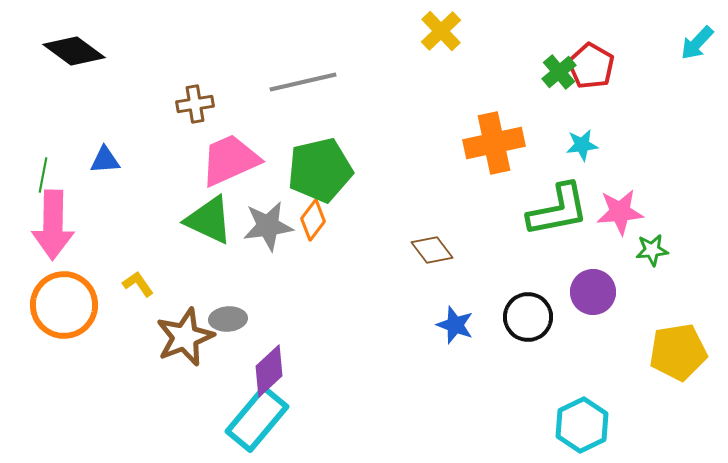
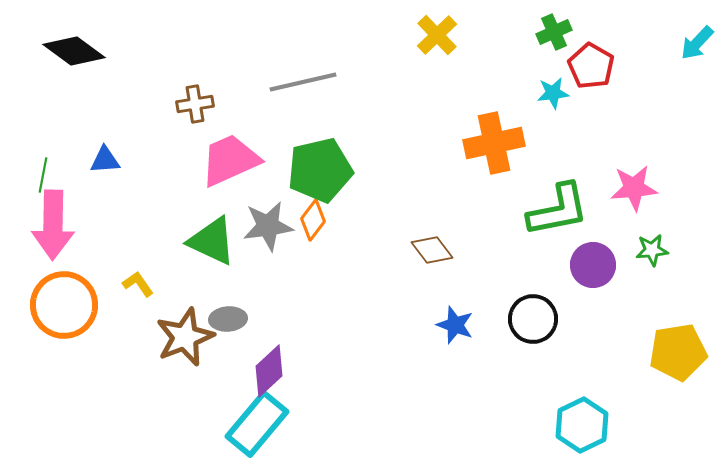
yellow cross: moved 4 px left, 4 px down
green cross: moved 5 px left, 40 px up; rotated 16 degrees clockwise
cyan star: moved 29 px left, 52 px up
pink star: moved 14 px right, 24 px up
green triangle: moved 3 px right, 21 px down
purple circle: moved 27 px up
black circle: moved 5 px right, 2 px down
cyan rectangle: moved 5 px down
